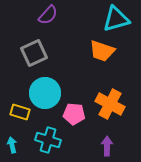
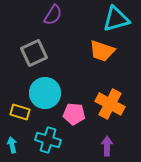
purple semicircle: moved 5 px right; rotated 10 degrees counterclockwise
